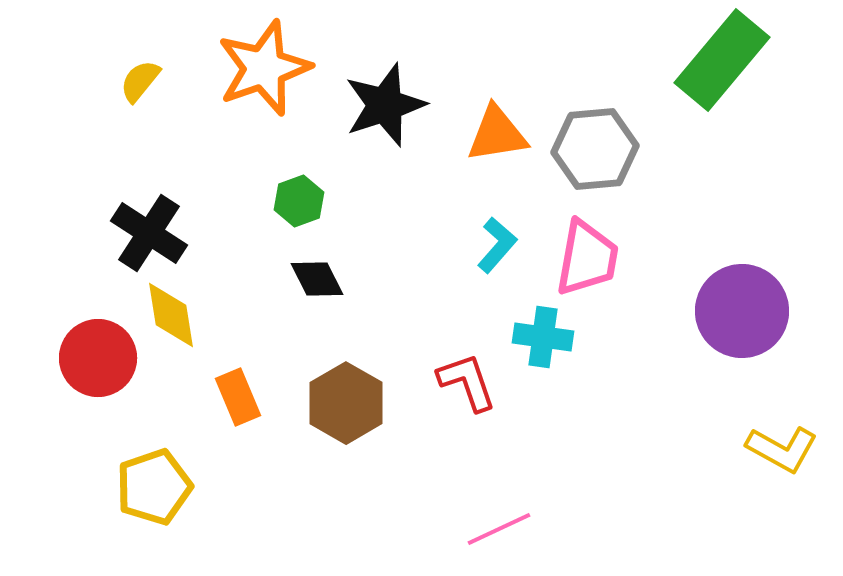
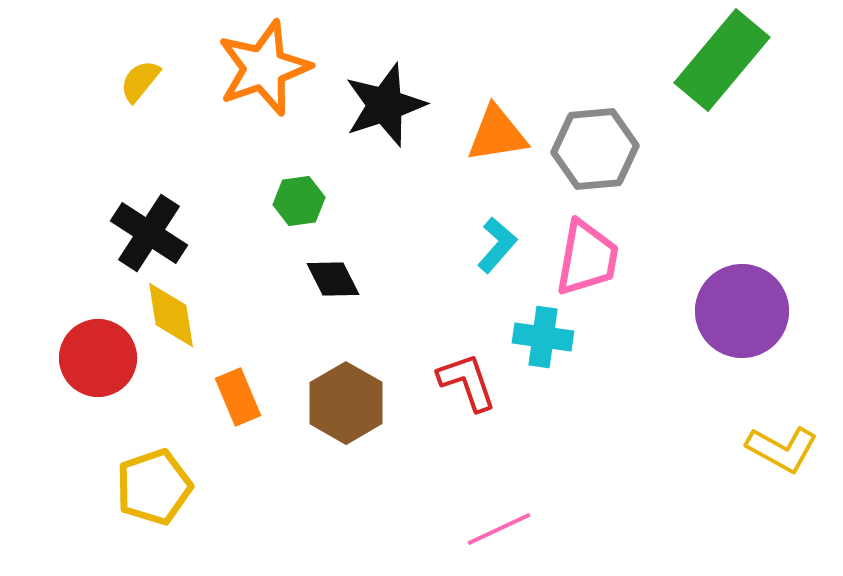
green hexagon: rotated 12 degrees clockwise
black diamond: moved 16 px right
